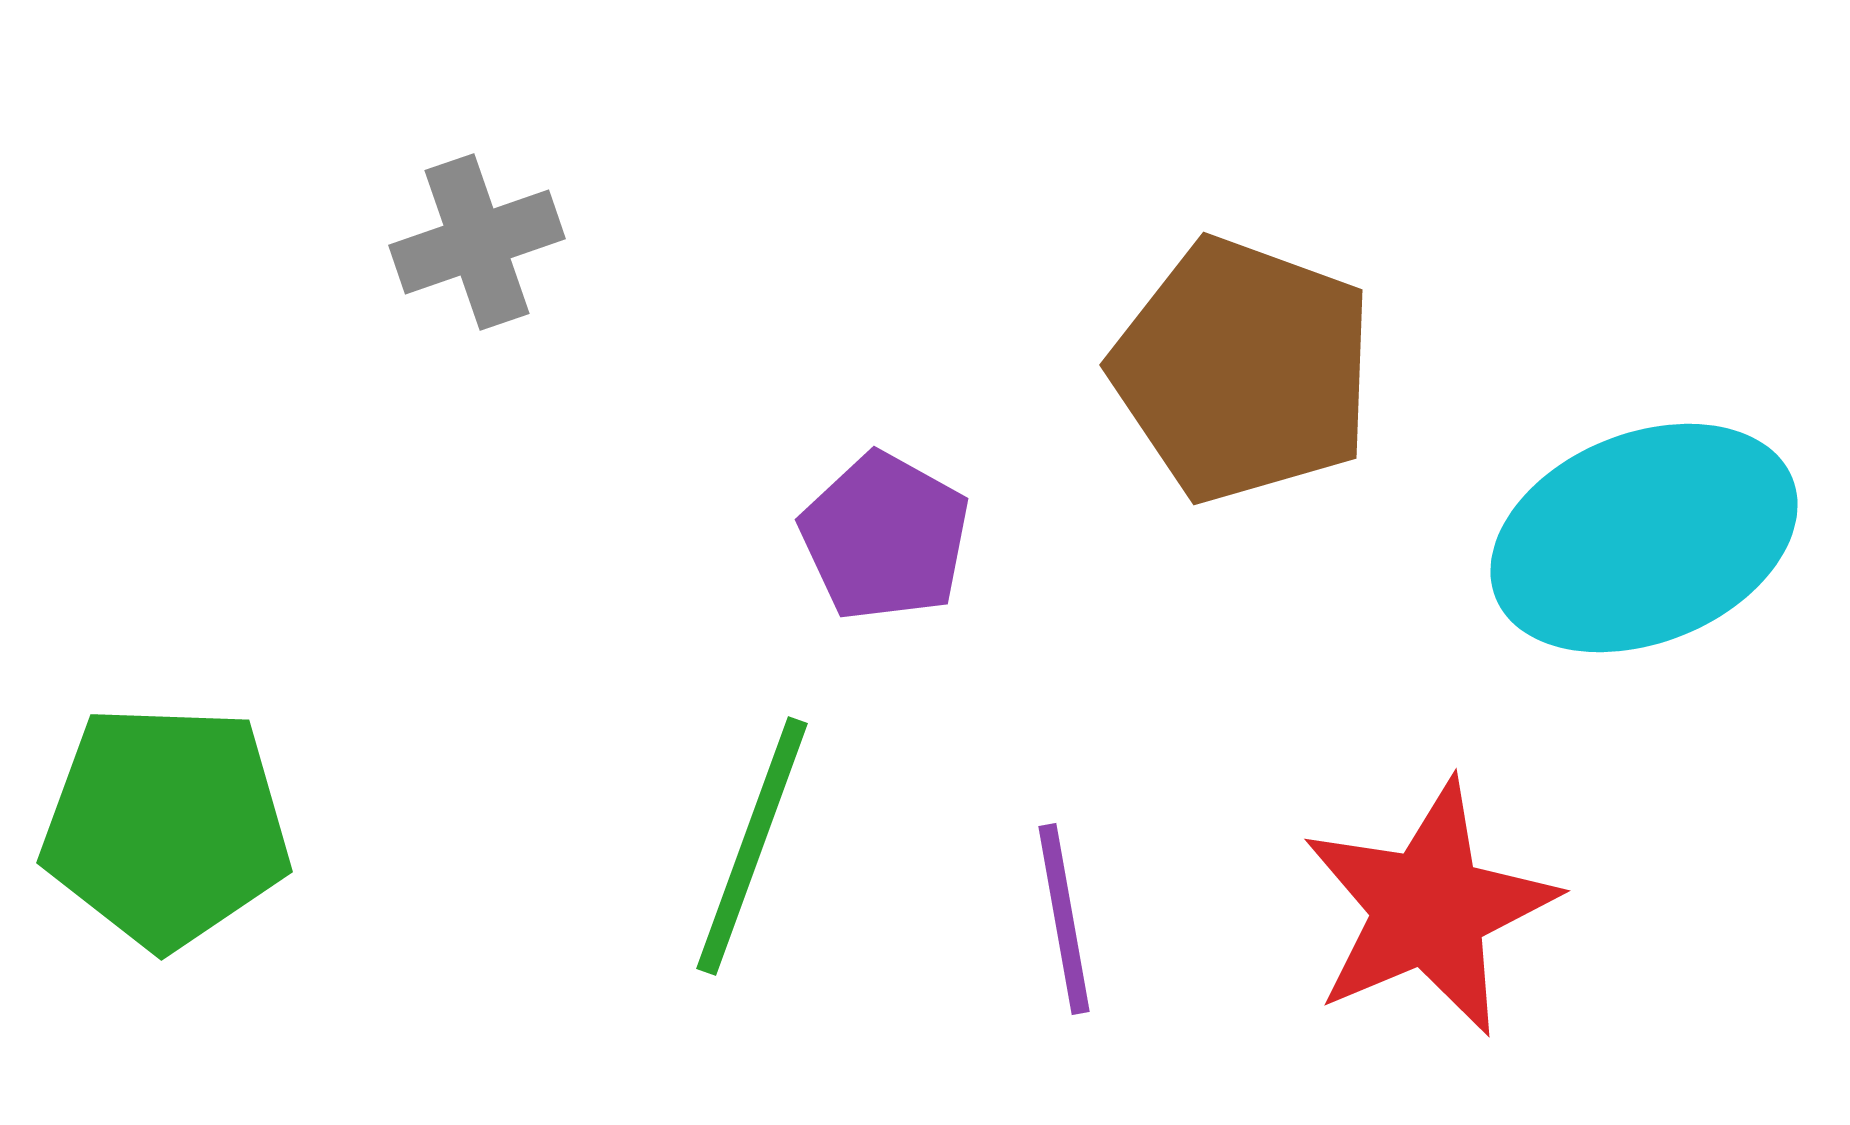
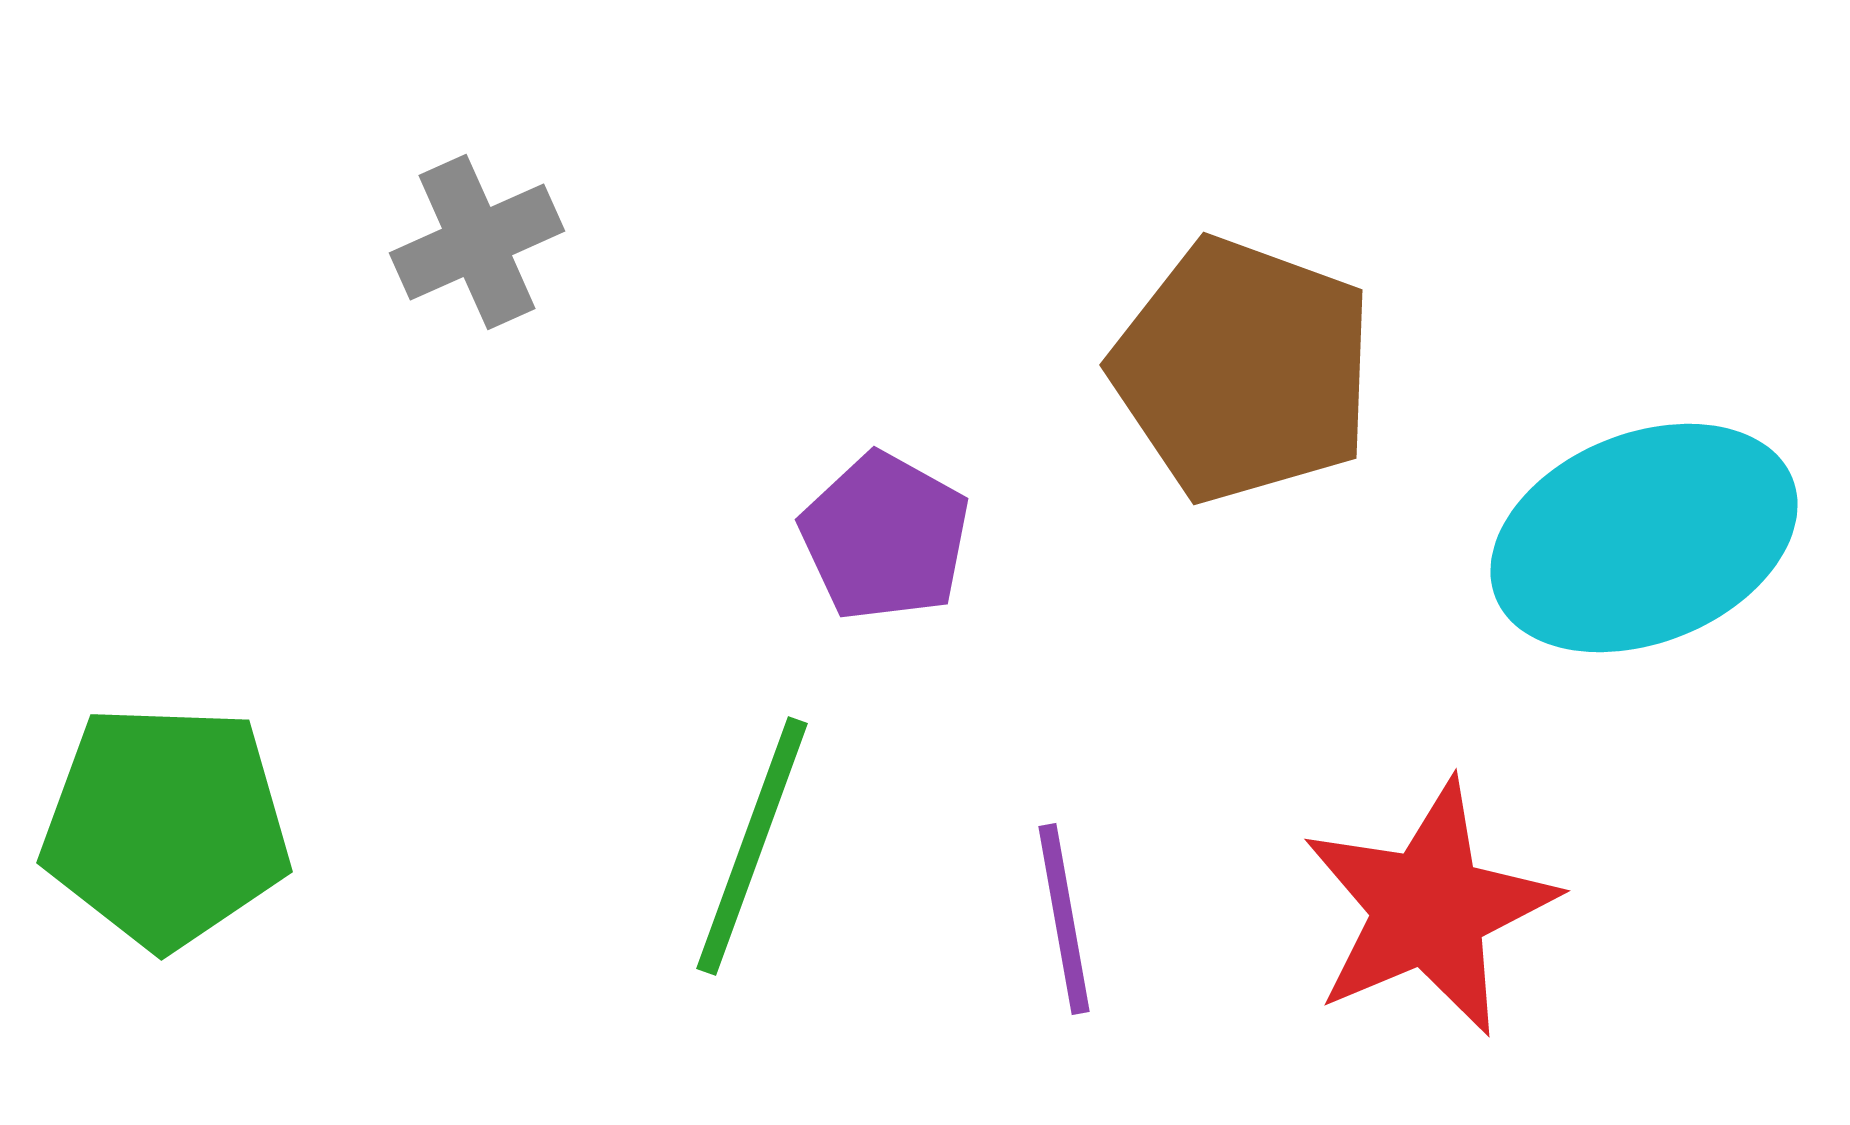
gray cross: rotated 5 degrees counterclockwise
